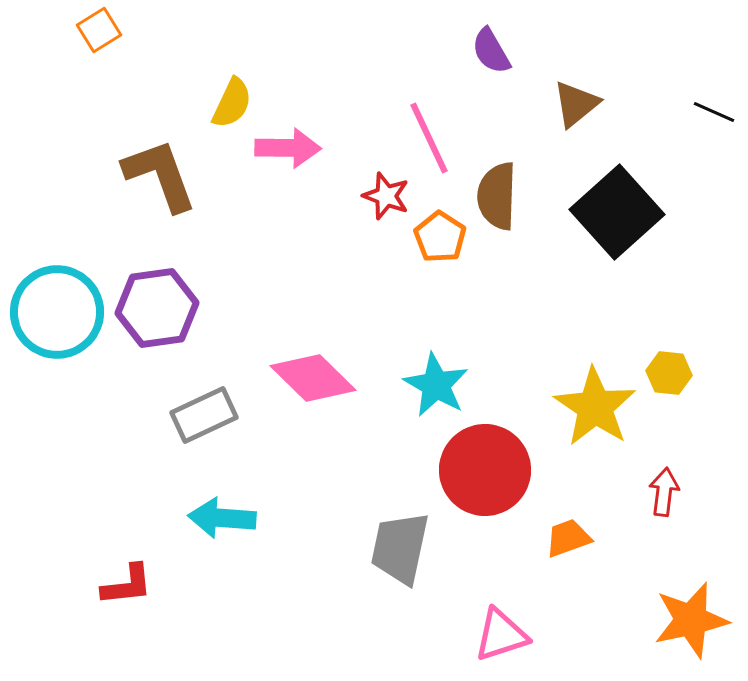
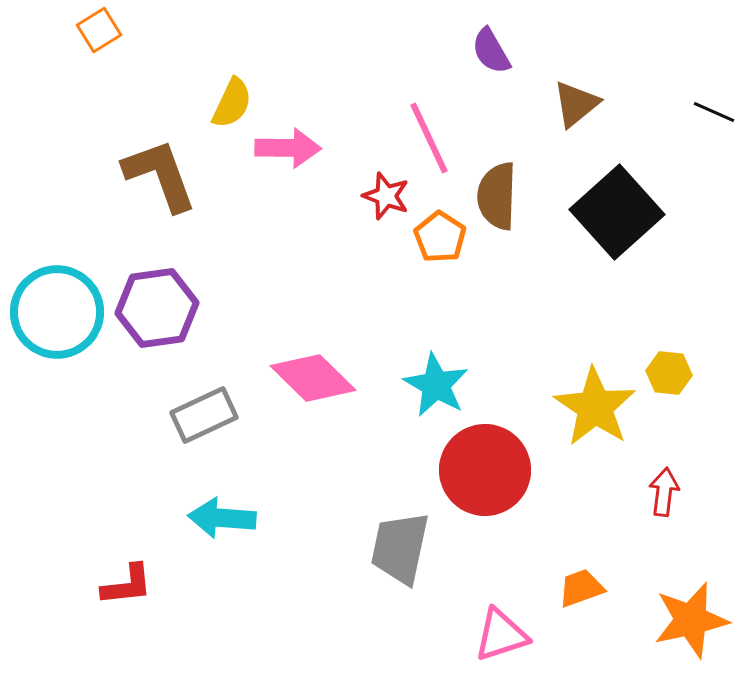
orange trapezoid: moved 13 px right, 50 px down
